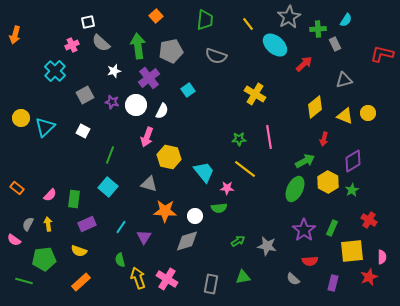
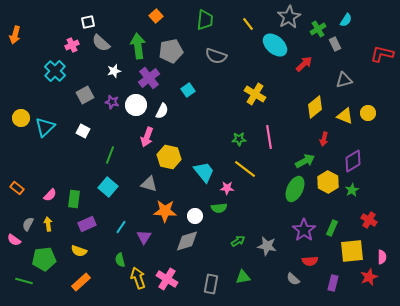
green cross at (318, 29): rotated 28 degrees counterclockwise
